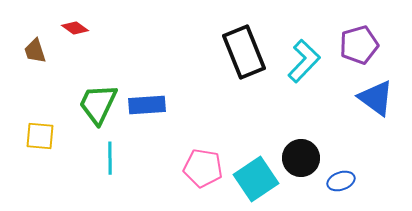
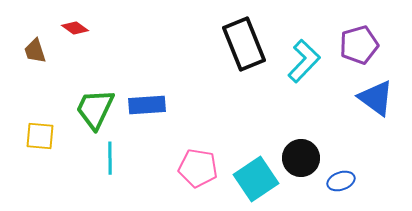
black rectangle: moved 8 px up
green trapezoid: moved 3 px left, 5 px down
pink pentagon: moved 5 px left
